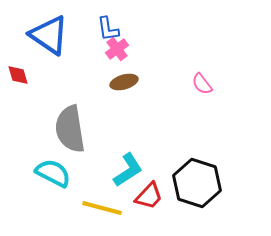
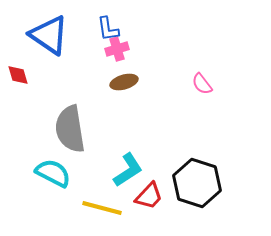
pink cross: rotated 20 degrees clockwise
